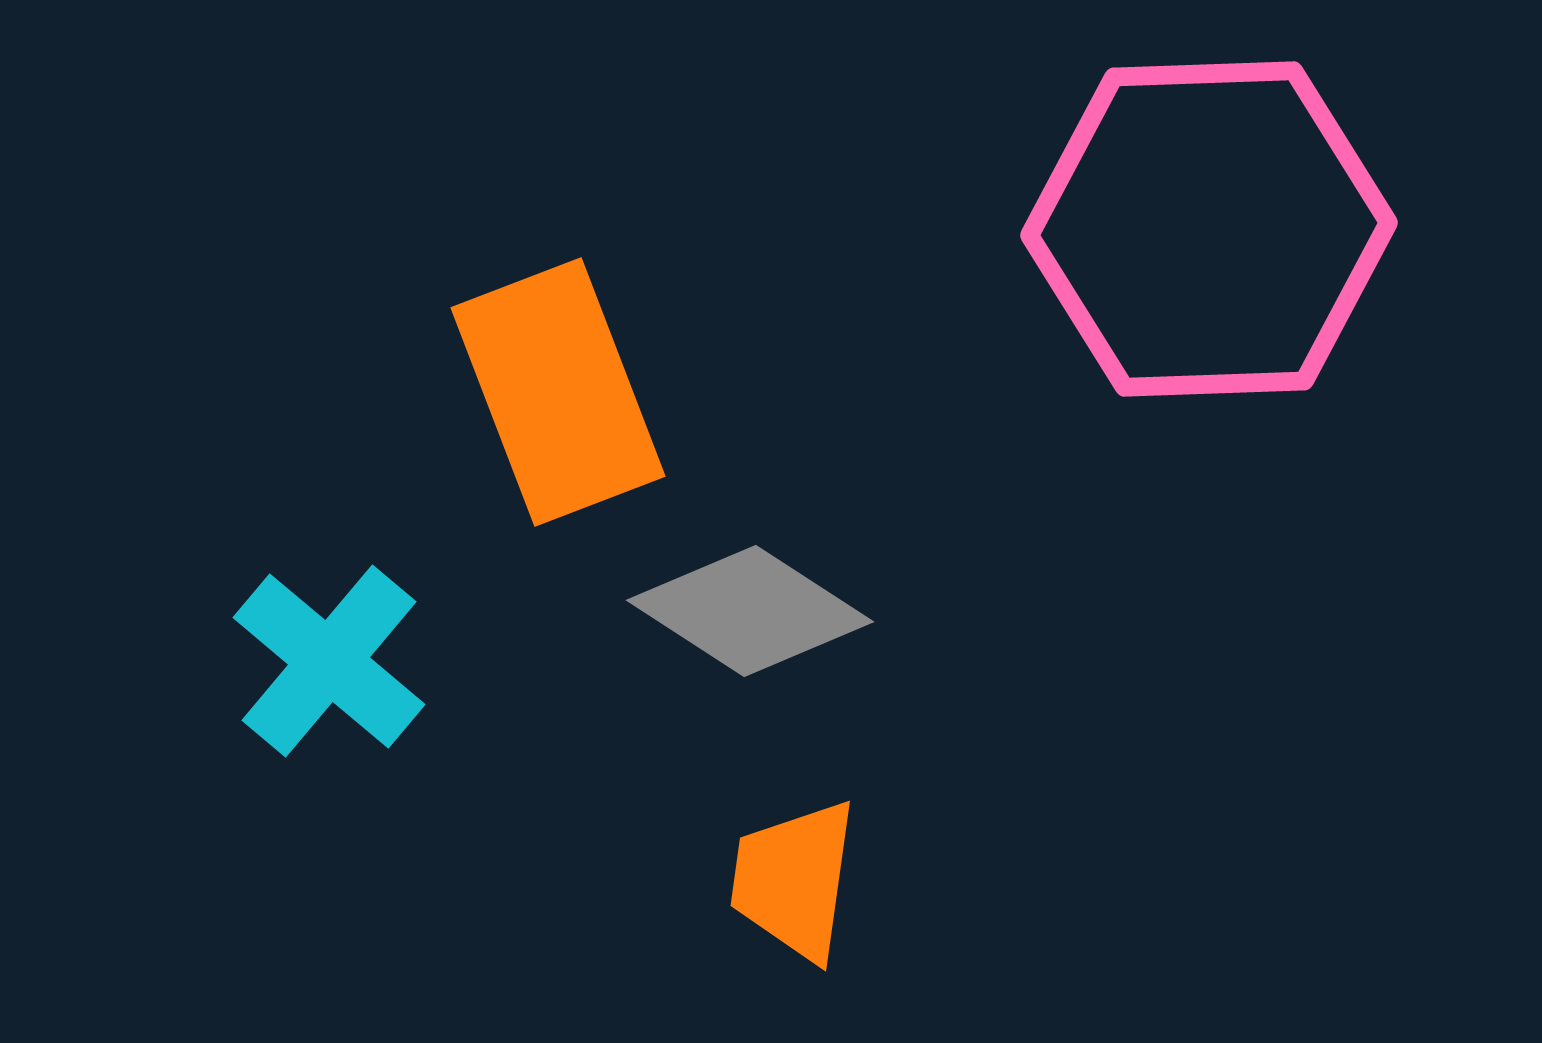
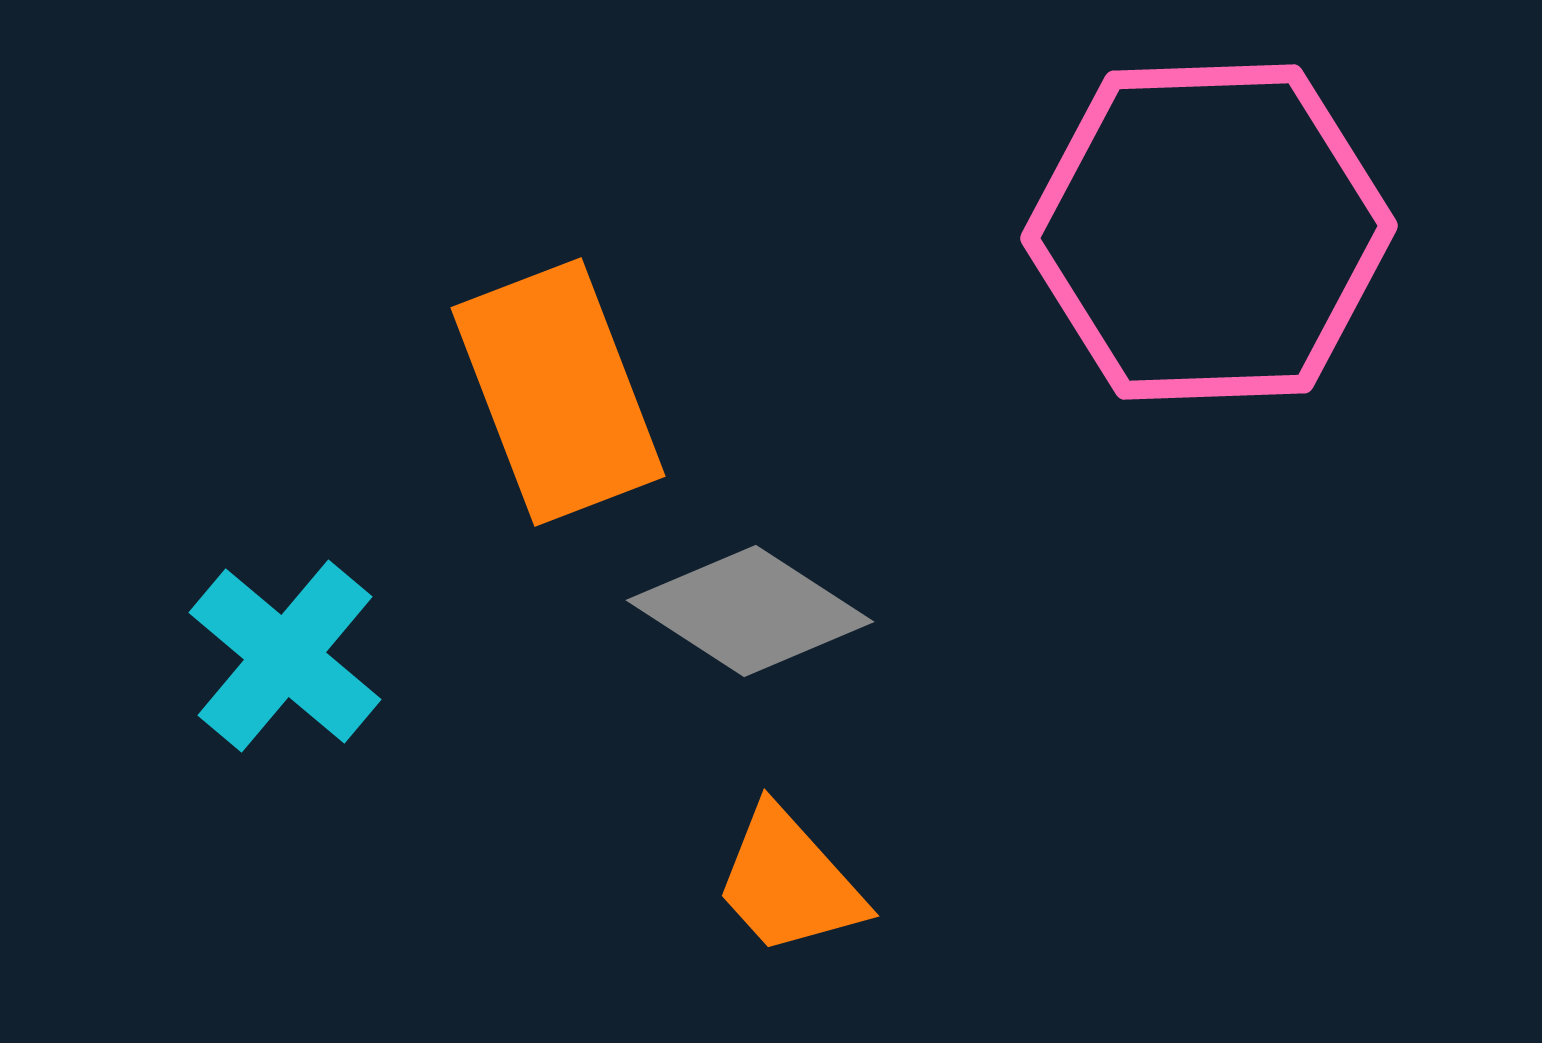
pink hexagon: moved 3 px down
cyan cross: moved 44 px left, 5 px up
orange trapezoid: moved 5 px left, 2 px down; rotated 50 degrees counterclockwise
